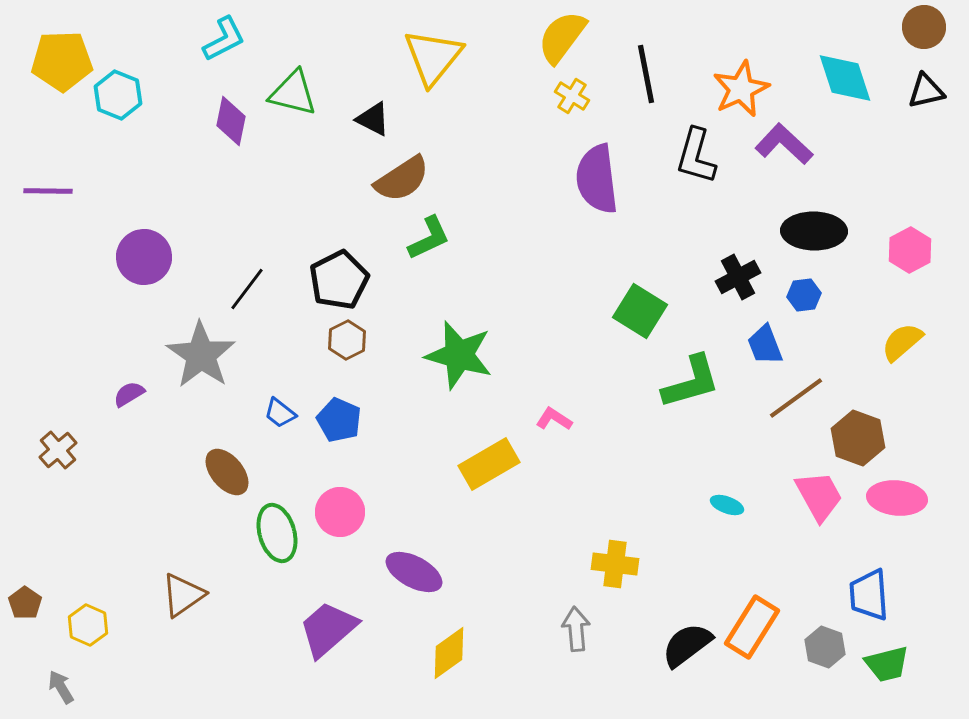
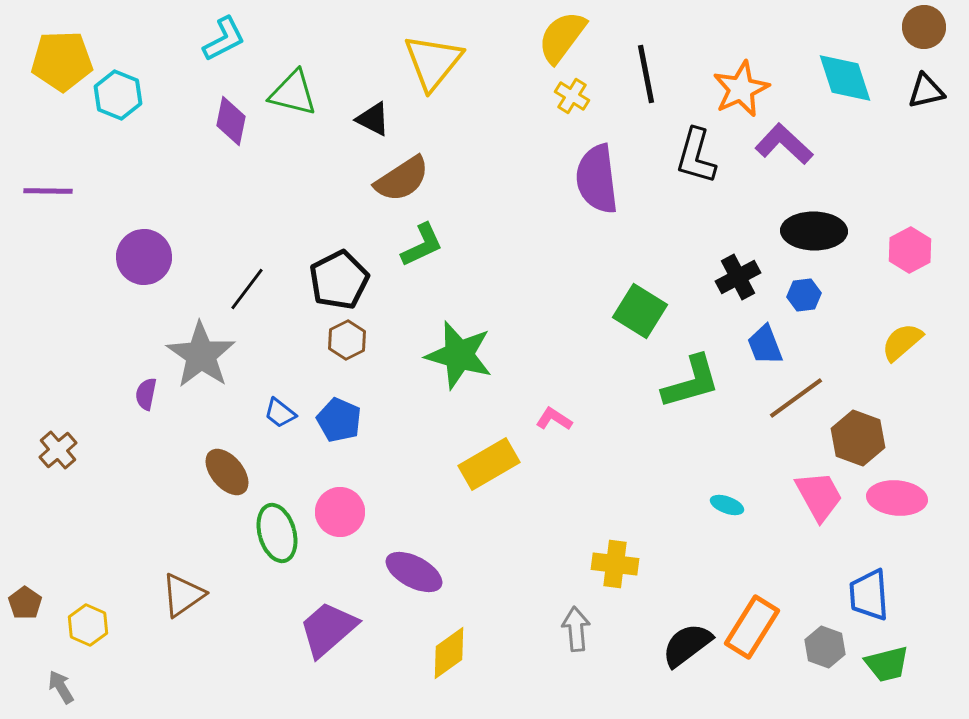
yellow triangle at (433, 57): moved 5 px down
green L-shape at (429, 238): moved 7 px left, 7 px down
purple semicircle at (129, 394): moved 17 px right; rotated 48 degrees counterclockwise
